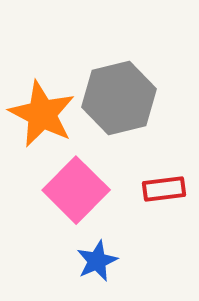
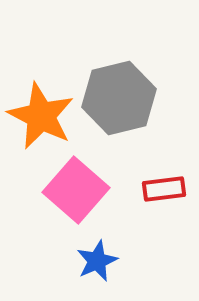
orange star: moved 1 px left, 2 px down
pink square: rotated 4 degrees counterclockwise
